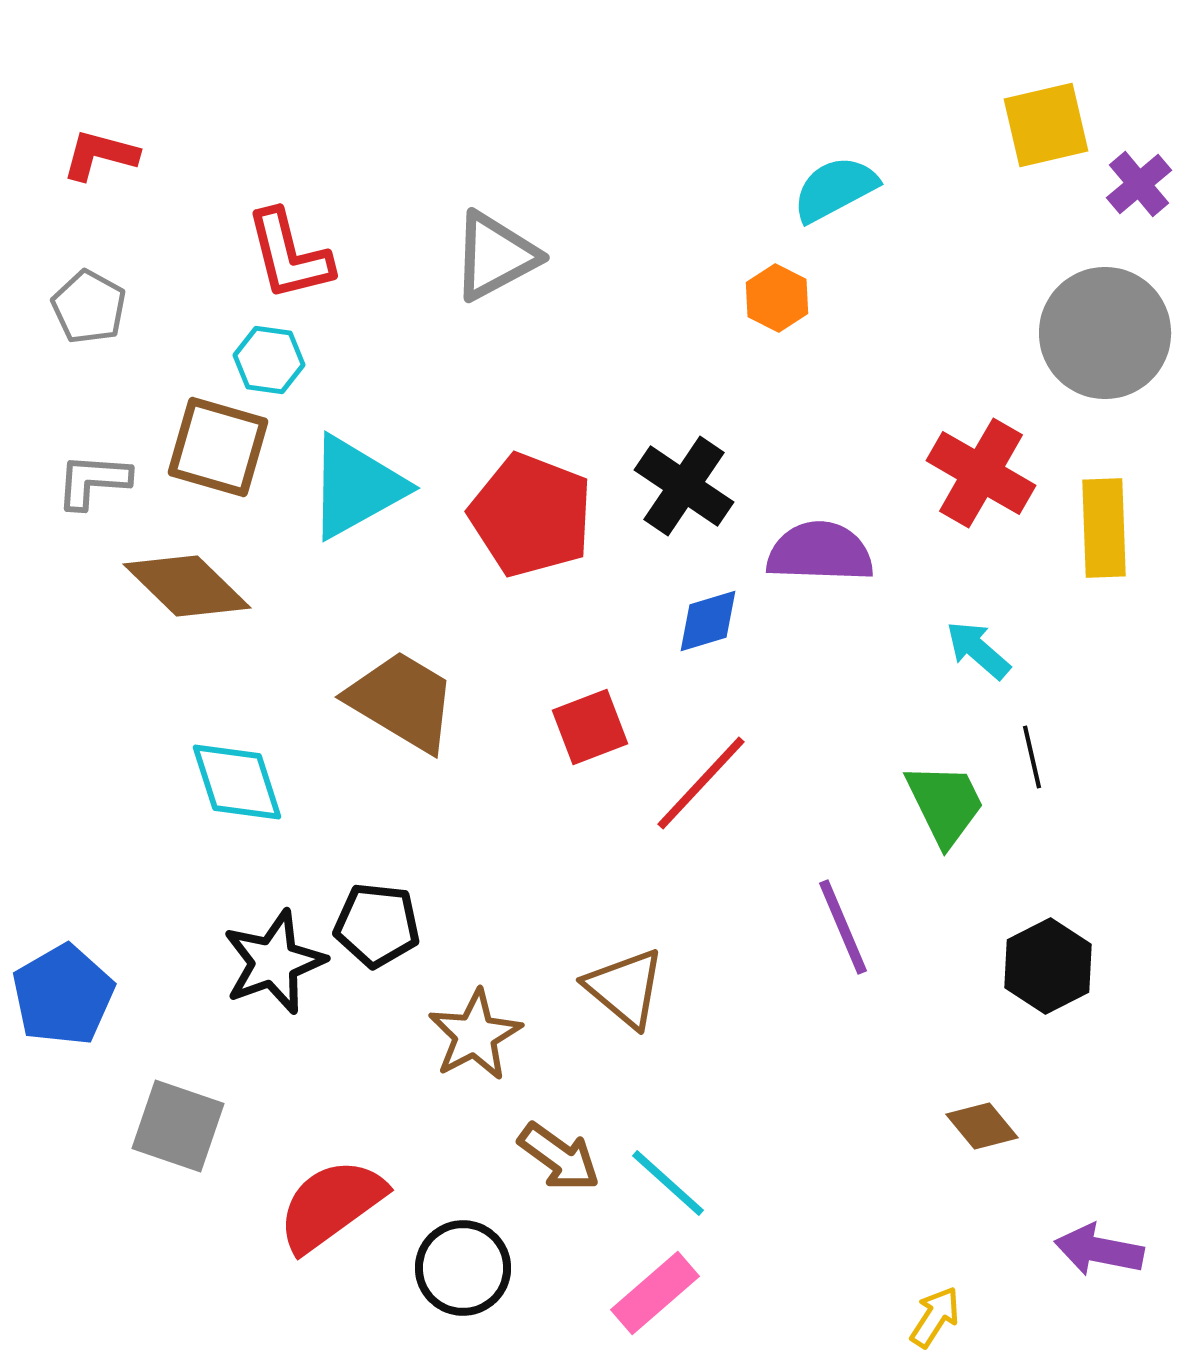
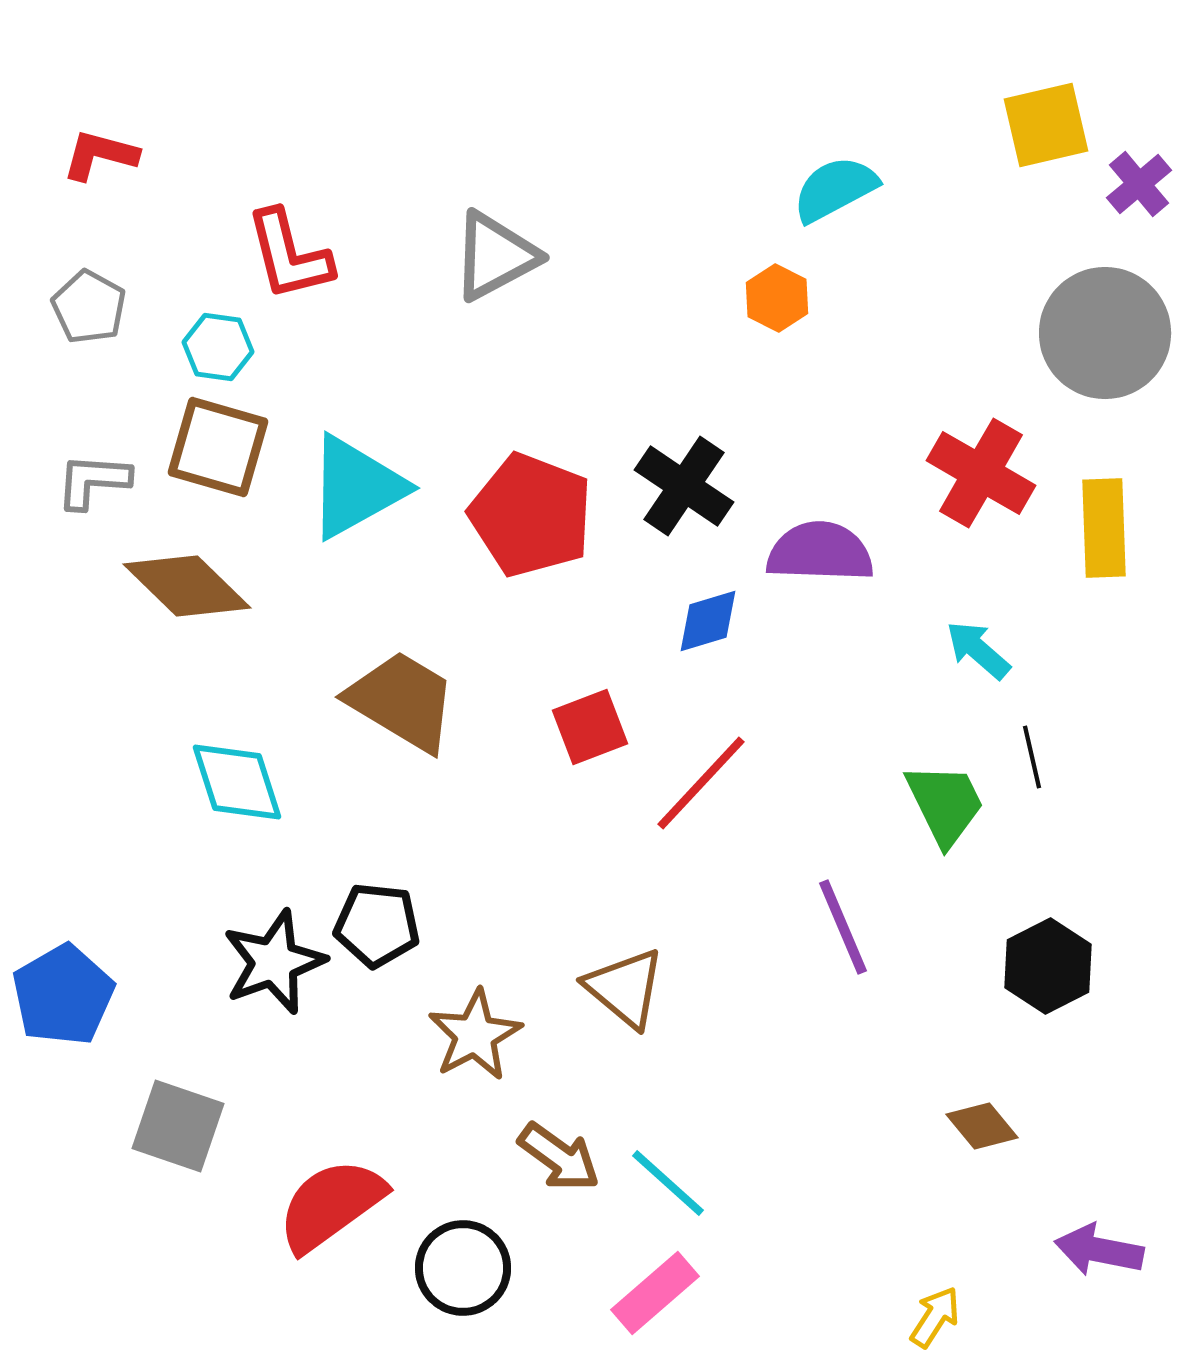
cyan hexagon at (269, 360): moved 51 px left, 13 px up
